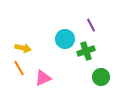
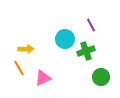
yellow arrow: moved 3 px right, 1 px down; rotated 14 degrees counterclockwise
